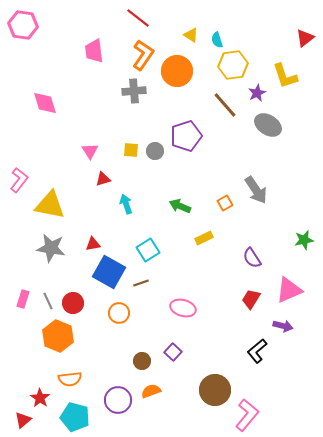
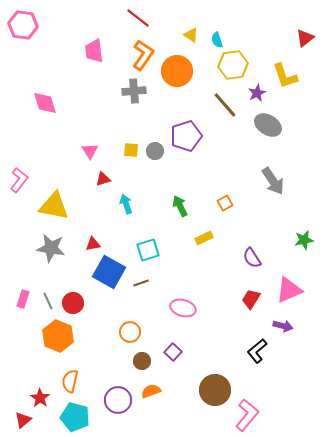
gray arrow at (256, 190): moved 17 px right, 9 px up
yellow triangle at (50, 205): moved 4 px right, 1 px down
green arrow at (180, 206): rotated 40 degrees clockwise
cyan square at (148, 250): rotated 15 degrees clockwise
orange circle at (119, 313): moved 11 px right, 19 px down
orange semicircle at (70, 379): moved 2 px down; rotated 110 degrees clockwise
